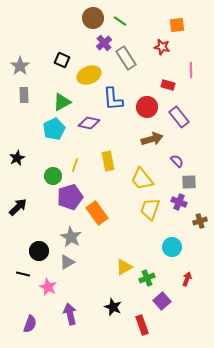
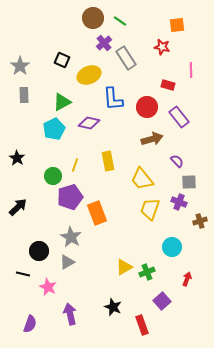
black star at (17, 158): rotated 14 degrees counterclockwise
orange rectangle at (97, 213): rotated 15 degrees clockwise
green cross at (147, 278): moved 6 px up
